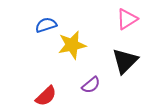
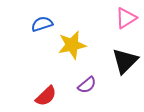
pink triangle: moved 1 px left, 1 px up
blue semicircle: moved 4 px left, 1 px up
purple semicircle: moved 4 px left
